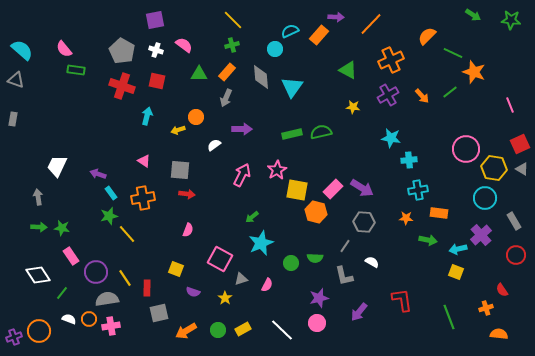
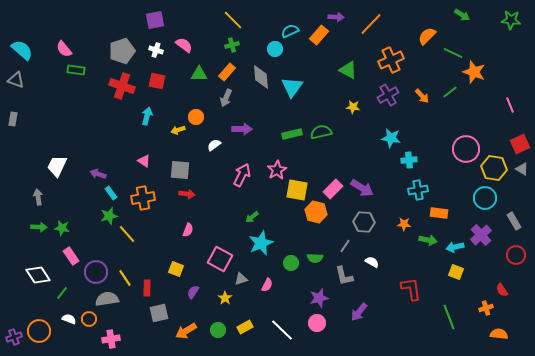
green arrow at (473, 15): moved 11 px left
gray pentagon at (122, 51): rotated 25 degrees clockwise
orange star at (406, 218): moved 2 px left, 6 px down
cyan arrow at (458, 249): moved 3 px left, 2 px up
purple semicircle at (193, 292): rotated 104 degrees clockwise
red L-shape at (402, 300): moved 9 px right, 11 px up
pink cross at (111, 326): moved 13 px down
yellow rectangle at (243, 329): moved 2 px right, 2 px up
